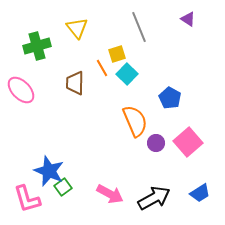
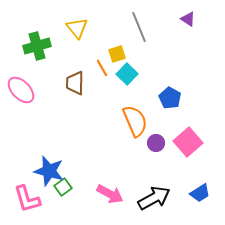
blue star: rotated 8 degrees counterclockwise
